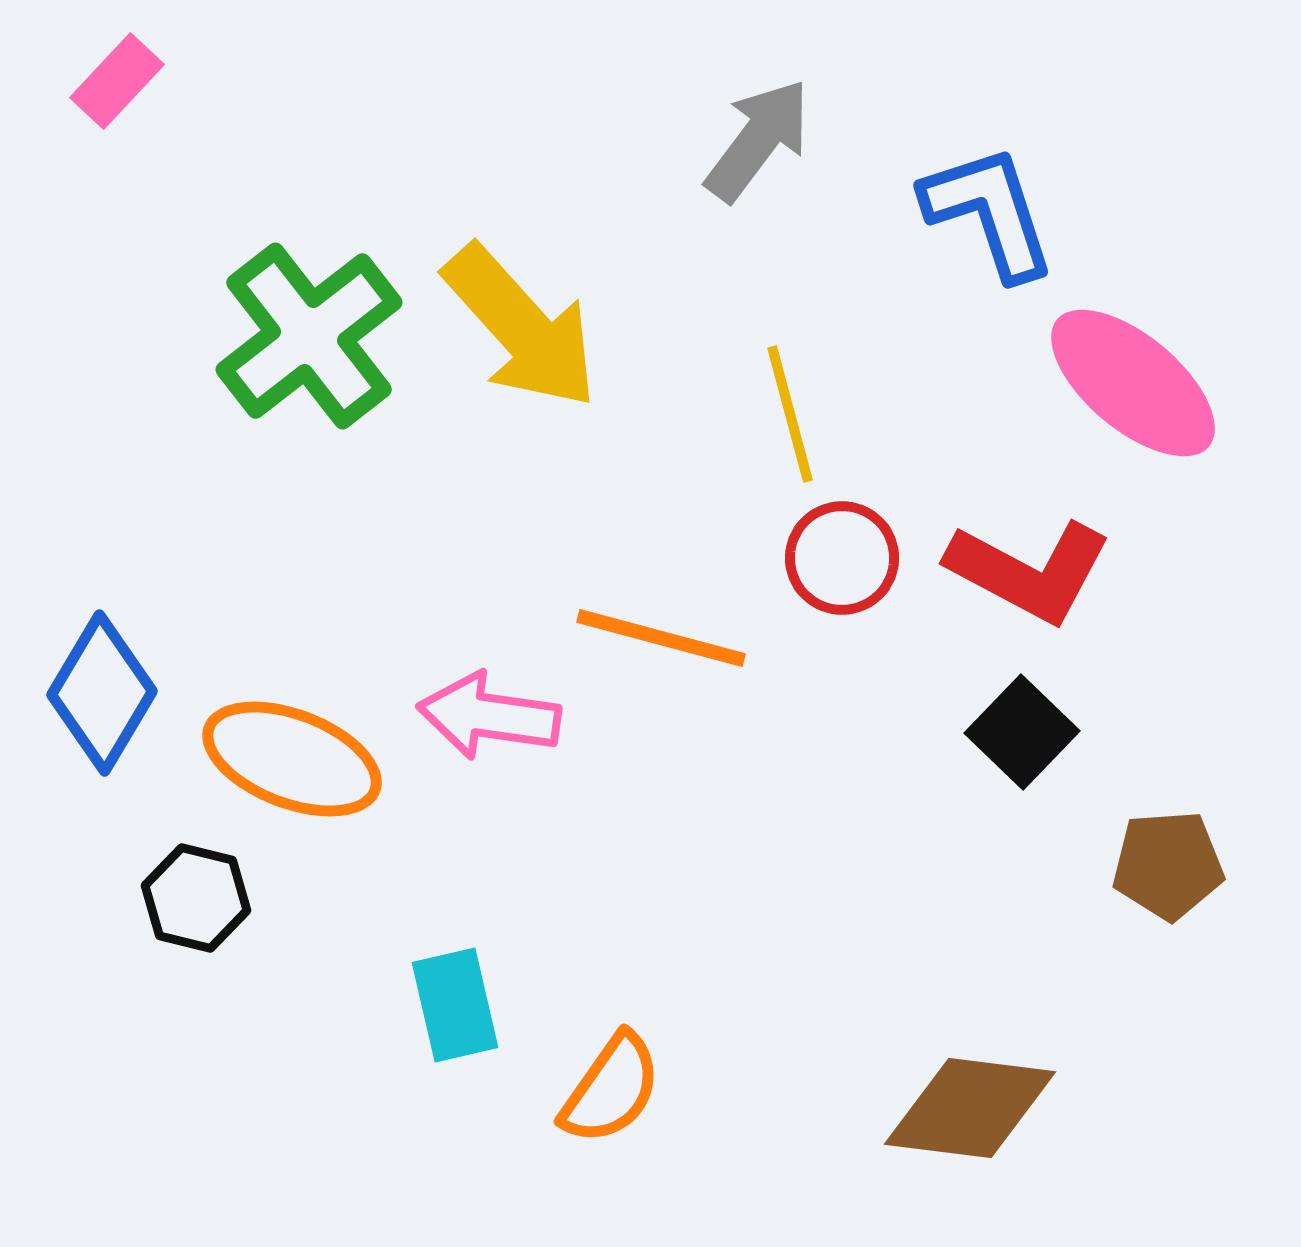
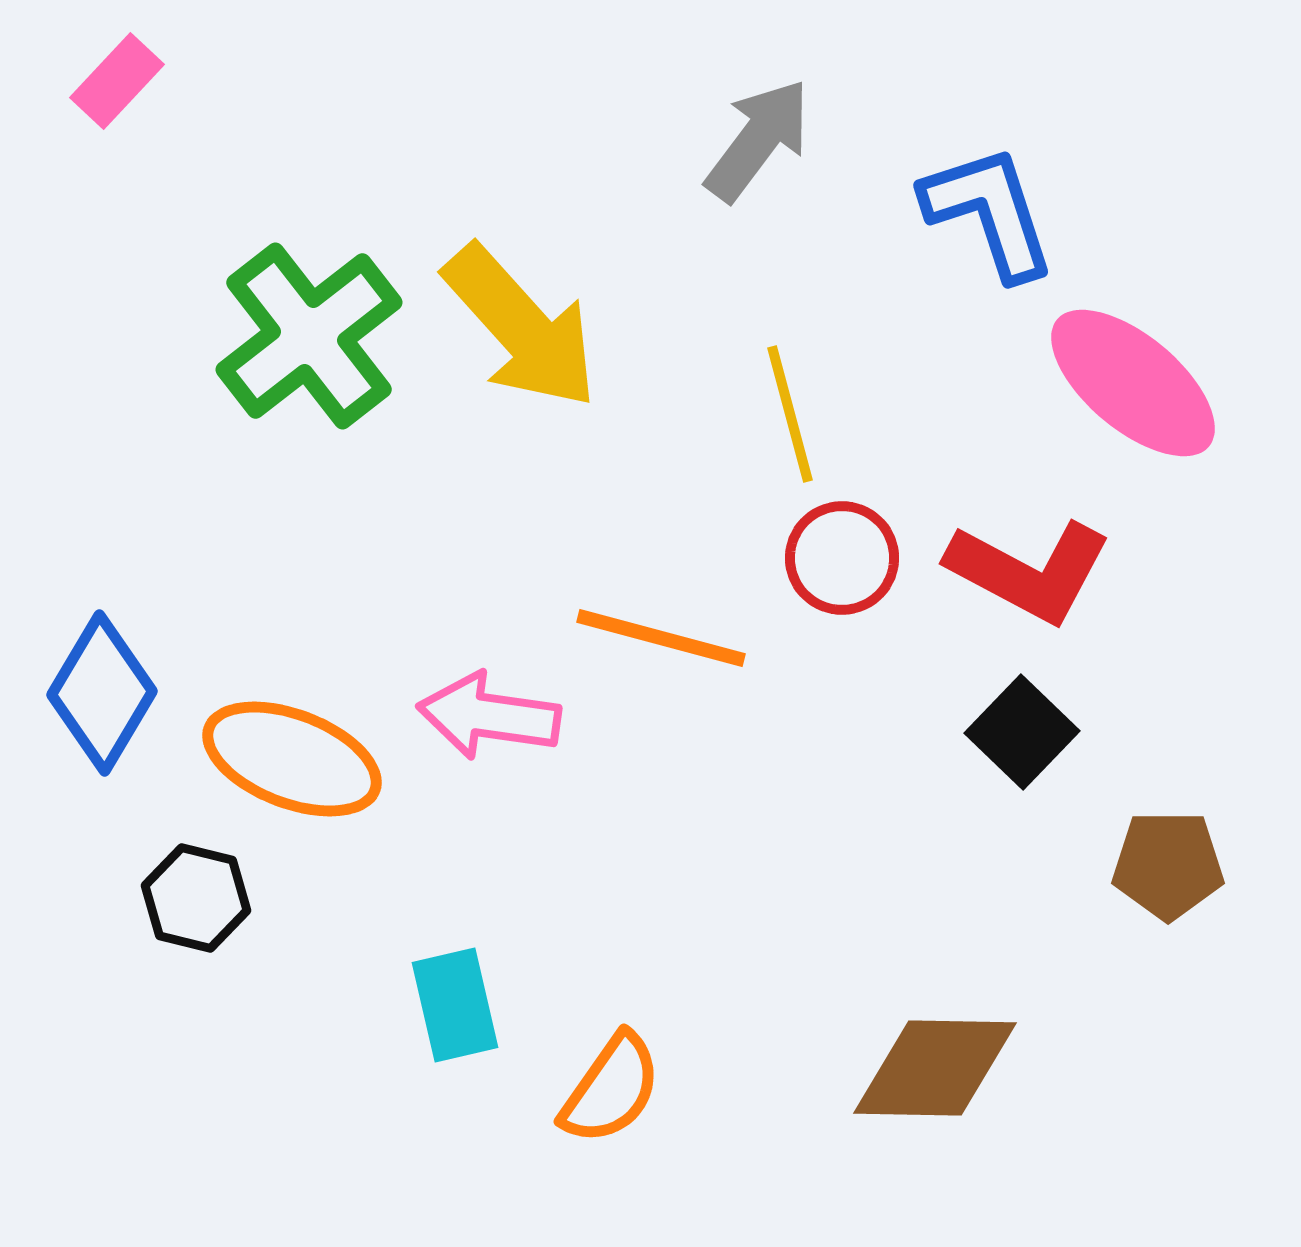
brown pentagon: rotated 4 degrees clockwise
brown diamond: moved 35 px left, 40 px up; rotated 6 degrees counterclockwise
